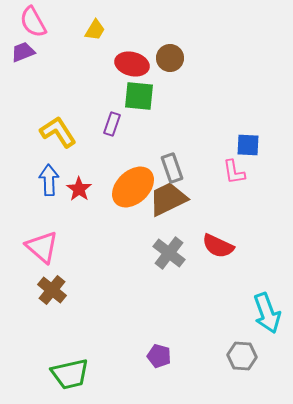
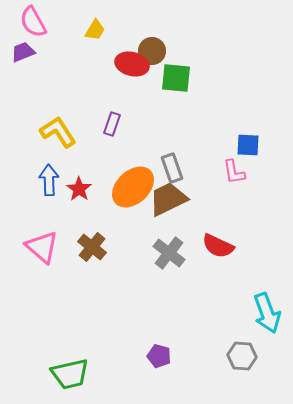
brown circle: moved 18 px left, 7 px up
green square: moved 37 px right, 18 px up
brown cross: moved 40 px right, 43 px up
